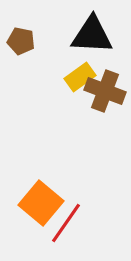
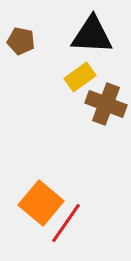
brown cross: moved 1 px right, 13 px down
